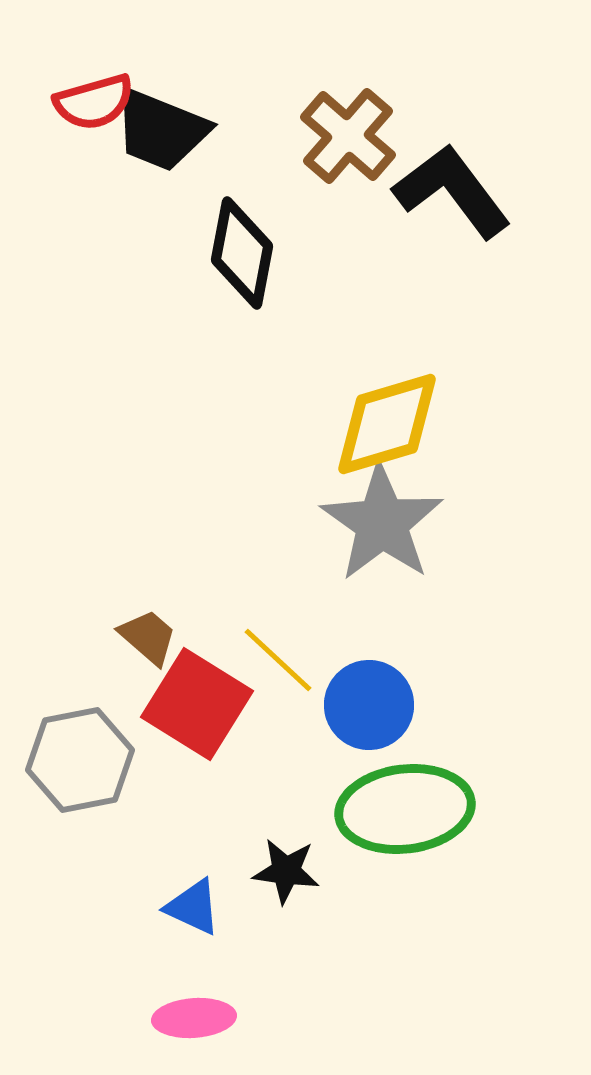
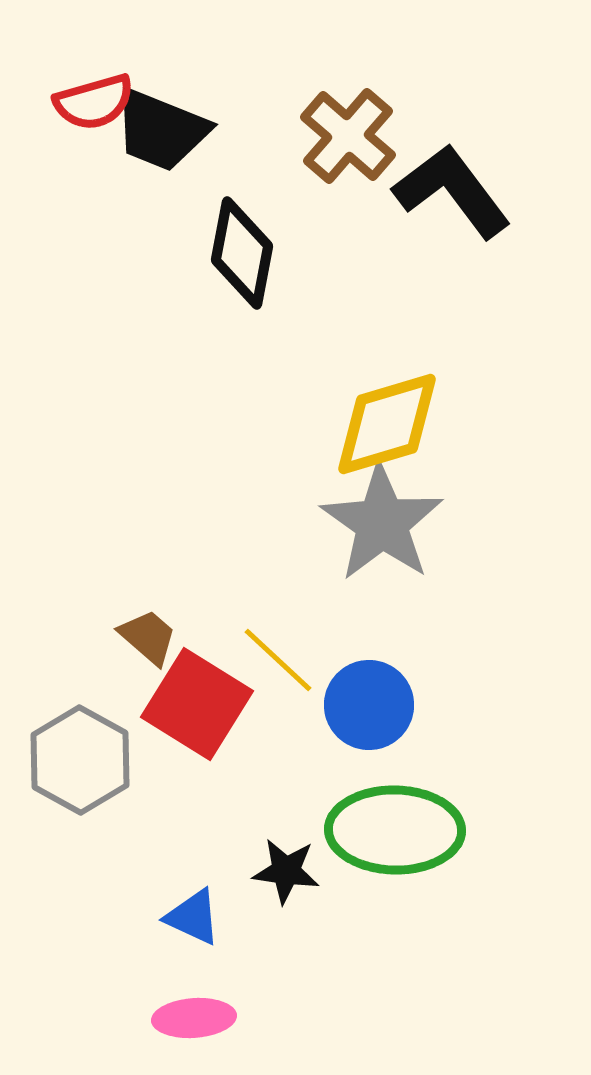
gray hexagon: rotated 20 degrees counterclockwise
green ellipse: moved 10 px left, 21 px down; rotated 8 degrees clockwise
blue triangle: moved 10 px down
